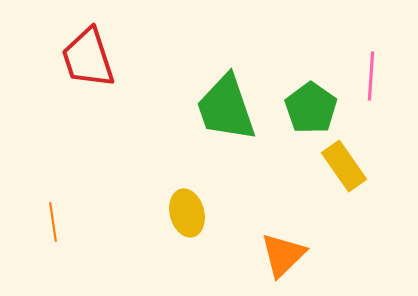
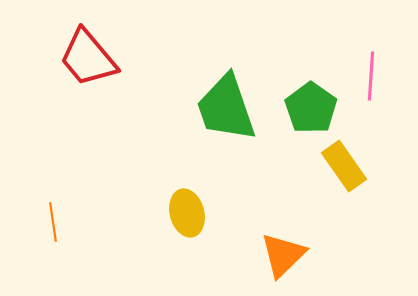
red trapezoid: rotated 22 degrees counterclockwise
